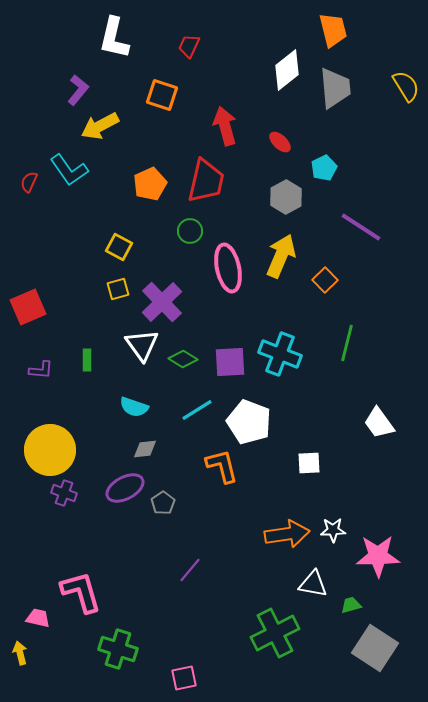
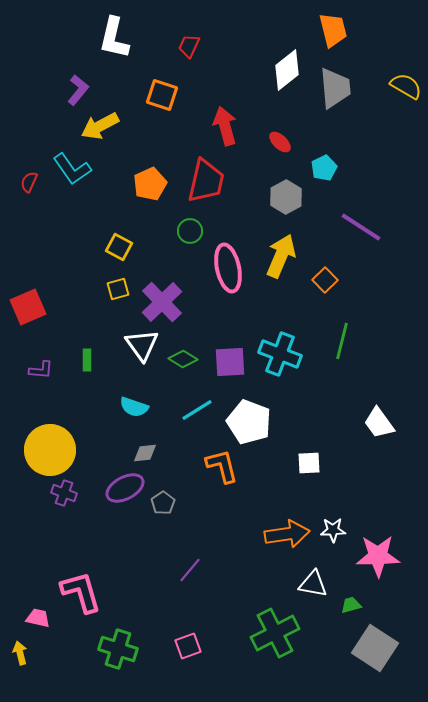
yellow semicircle at (406, 86): rotated 28 degrees counterclockwise
cyan L-shape at (69, 170): moved 3 px right, 1 px up
green line at (347, 343): moved 5 px left, 2 px up
gray diamond at (145, 449): moved 4 px down
pink square at (184, 678): moved 4 px right, 32 px up; rotated 8 degrees counterclockwise
